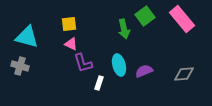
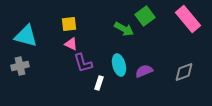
pink rectangle: moved 6 px right
green arrow: rotated 48 degrees counterclockwise
cyan triangle: moved 1 px left, 1 px up
gray cross: rotated 30 degrees counterclockwise
gray diamond: moved 2 px up; rotated 15 degrees counterclockwise
